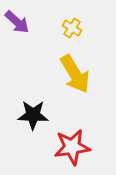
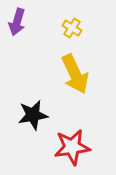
purple arrow: rotated 64 degrees clockwise
yellow arrow: rotated 6 degrees clockwise
black star: rotated 12 degrees counterclockwise
